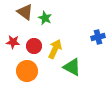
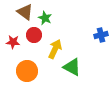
blue cross: moved 3 px right, 2 px up
red circle: moved 11 px up
